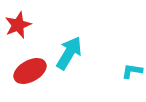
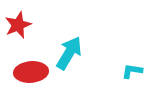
red ellipse: moved 1 px right, 1 px down; rotated 24 degrees clockwise
